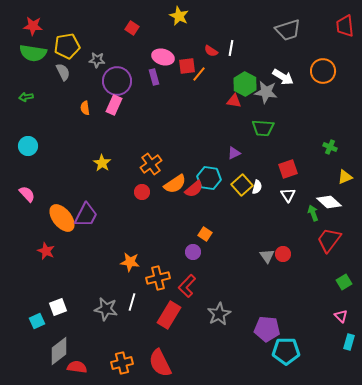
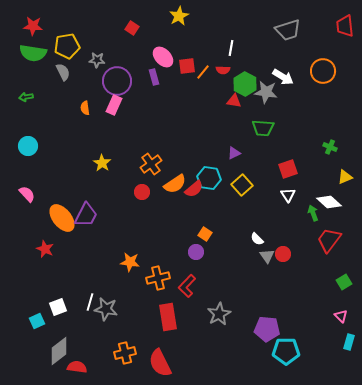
yellow star at (179, 16): rotated 18 degrees clockwise
red semicircle at (211, 51): moved 12 px right, 19 px down; rotated 32 degrees counterclockwise
pink ellipse at (163, 57): rotated 30 degrees clockwise
orange line at (199, 74): moved 4 px right, 2 px up
white semicircle at (257, 187): moved 52 px down; rotated 120 degrees clockwise
red star at (46, 251): moved 1 px left, 2 px up
purple circle at (193, 252): moved 3 px right
white line at (132, 302): moved 42 px left
red rectangle at (169, 315): moved 1 px left, 2 px down; rotated 40 degrees counterclockwise
orange cross at (122, 363): moved 3 px right, 10 px up
